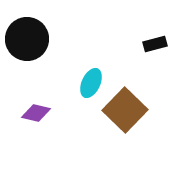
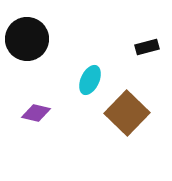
black rectangle: moved 8 px left, 3 px down
cyan ellipse: moved 1 px left, 3 px up
brown square: moved 2 px right, 3 px down
